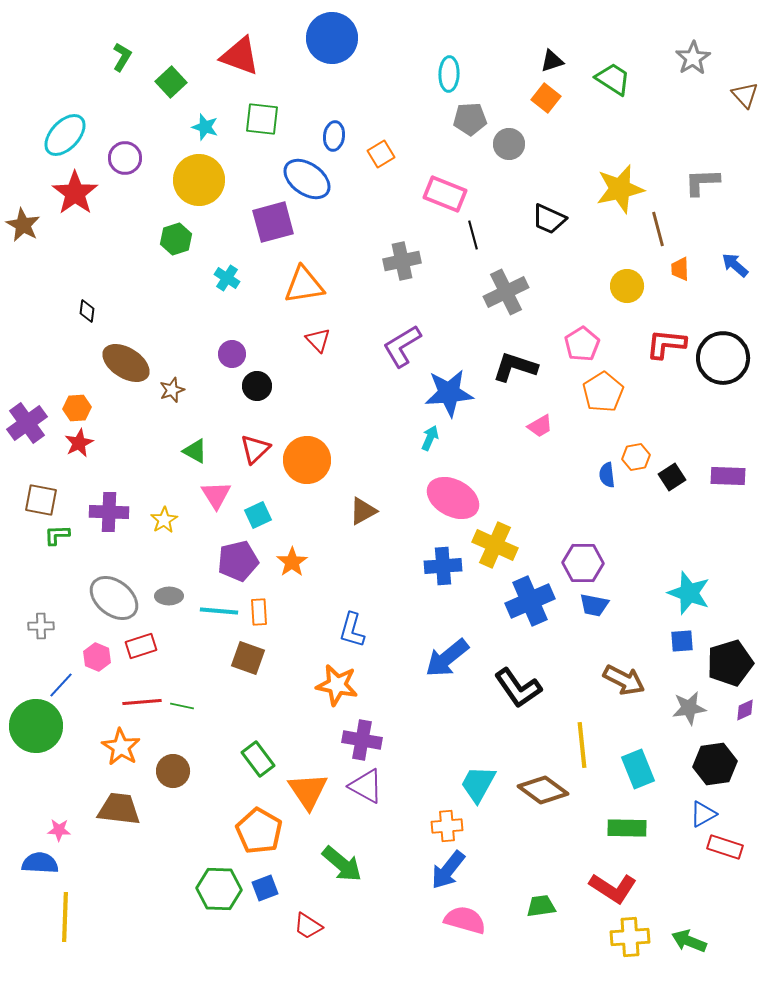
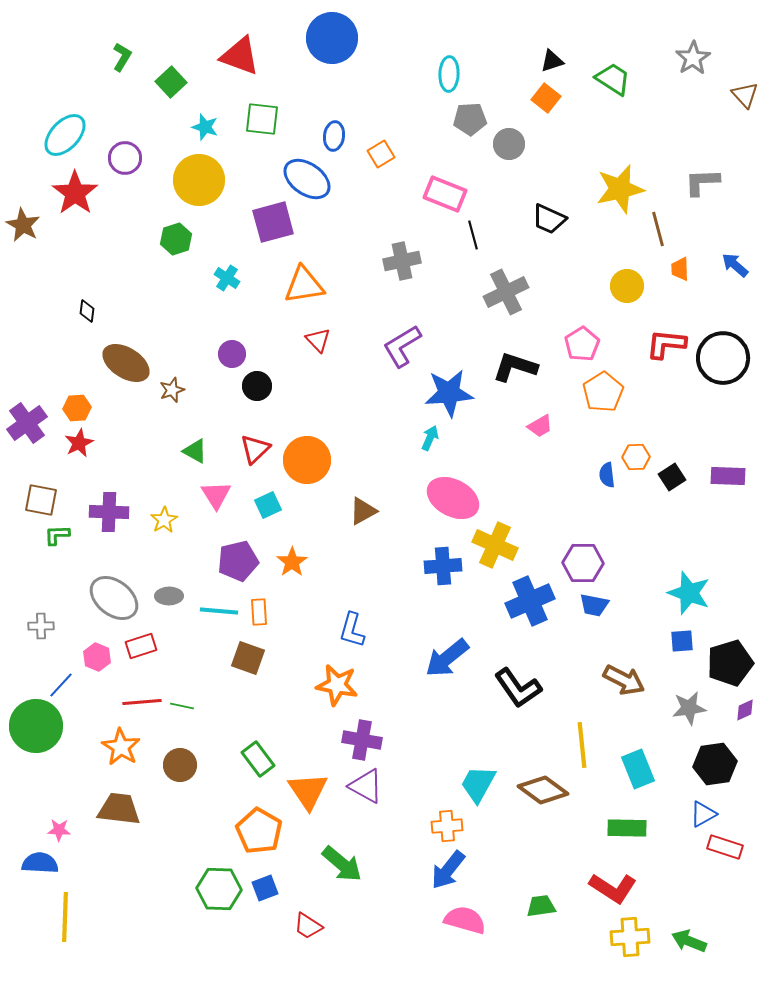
orange hexagon at (636, 457): rotated 8 degrees clockwise
cyan square at (258, 515): moved 10 px right, 10 px up
brown circle at (173, 771): moved 7 px right, 6 px up
